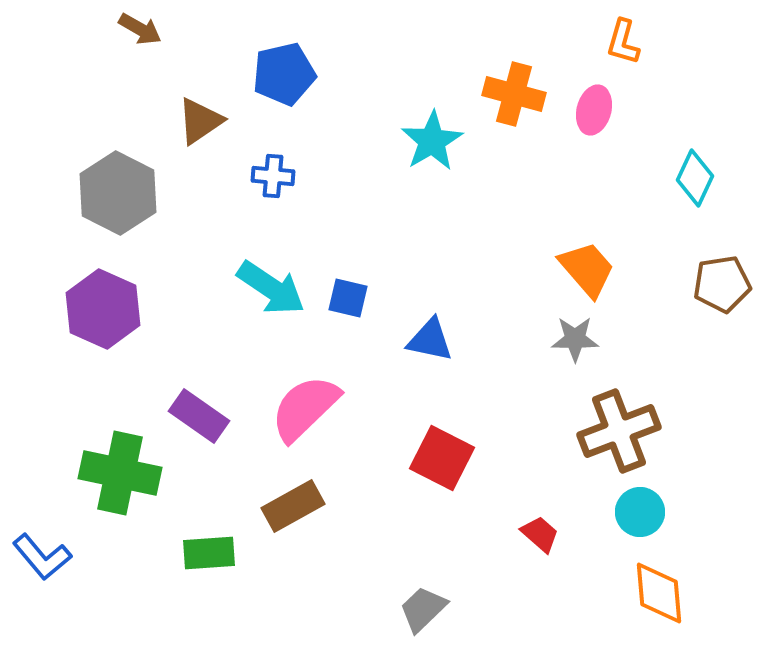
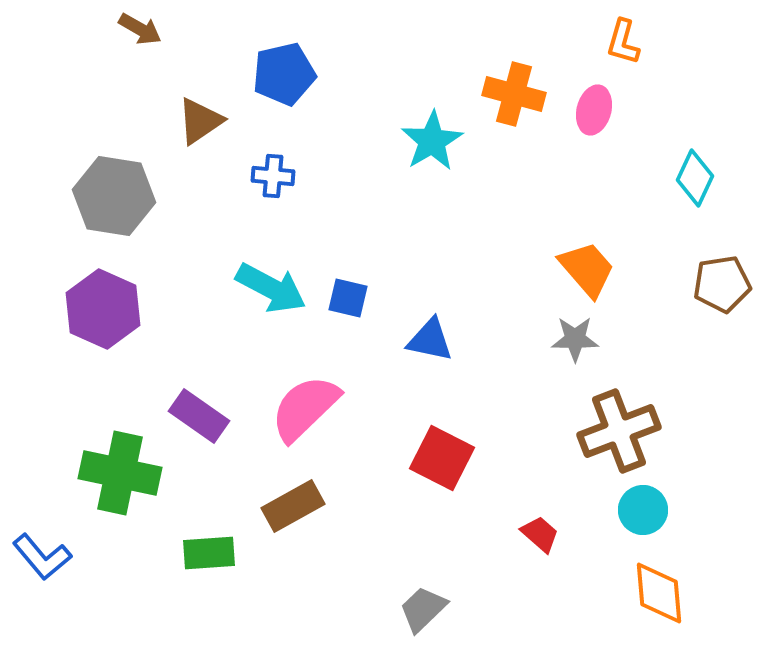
gray hexagon: moved 4 px left, 3 px down; rotated 18 degrees counterclockwise
cyan arrow: rotated 6 degrees counterclockwise
cyan circle: moved 3 px right, 2 px up
